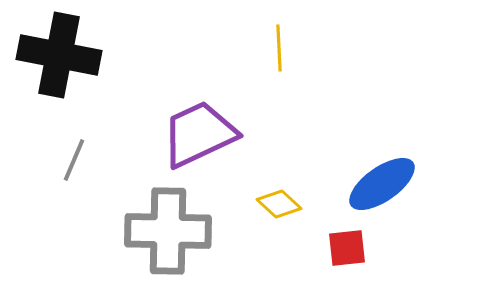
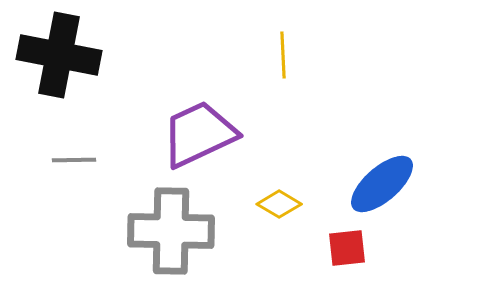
yellow line: moved 4 px right, 7 px down
gray line: rotated 66 degrees clockwise
blue ellipse: rotated 6 degrees counterclockwise
yellow diamond: rotated 12 degrees counterclockwise
gray cross: moved 3 px right
